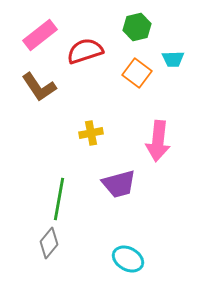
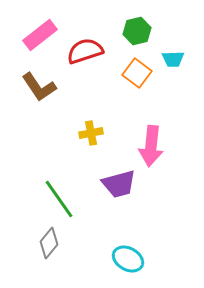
green hexagon: moved 4 px down
pink arrow: moved 7 px left, 5 px down
green line: rotated 45 degrees counterclockwise
